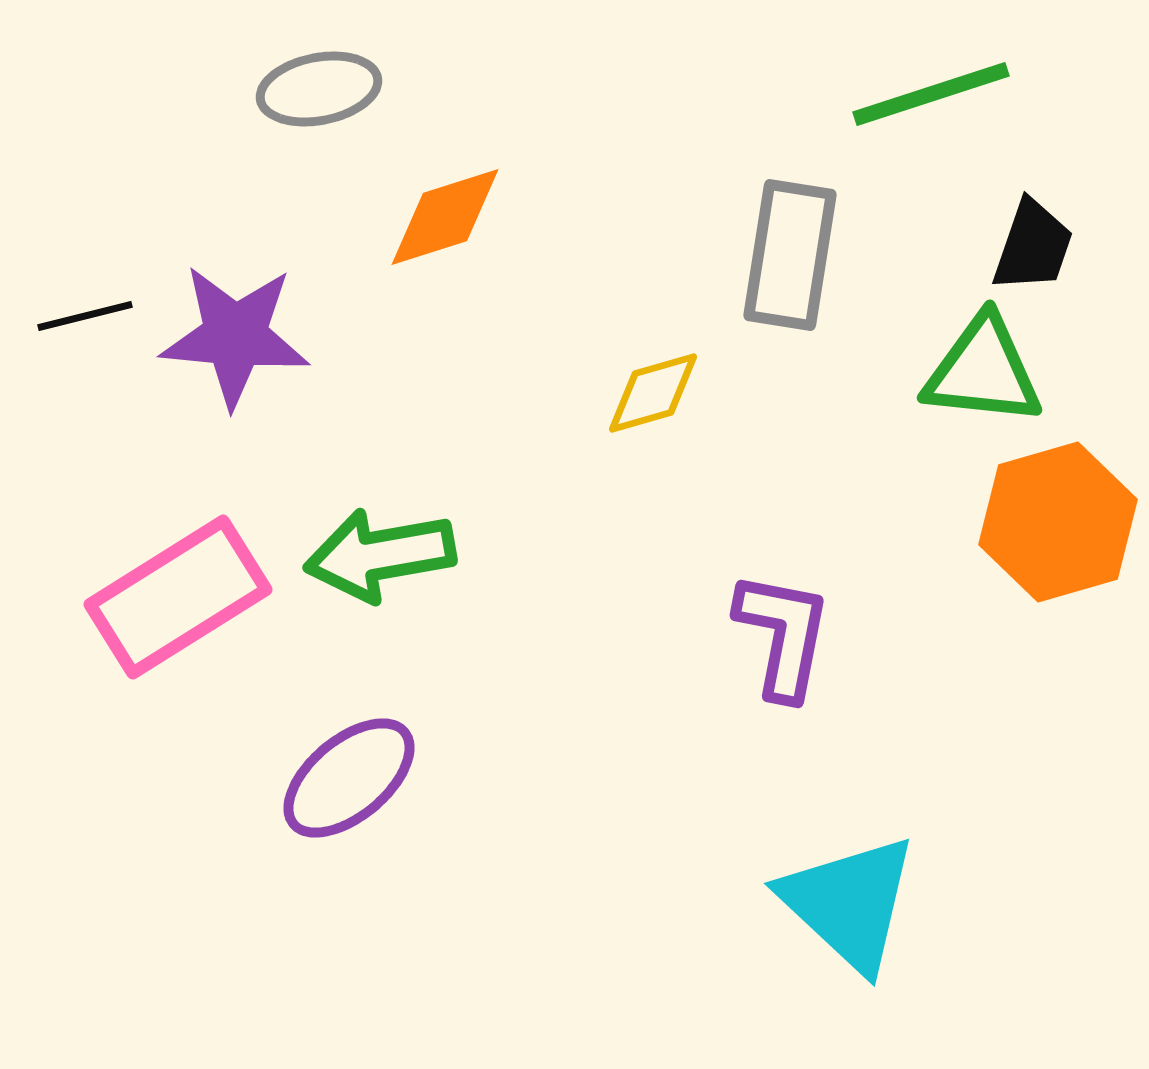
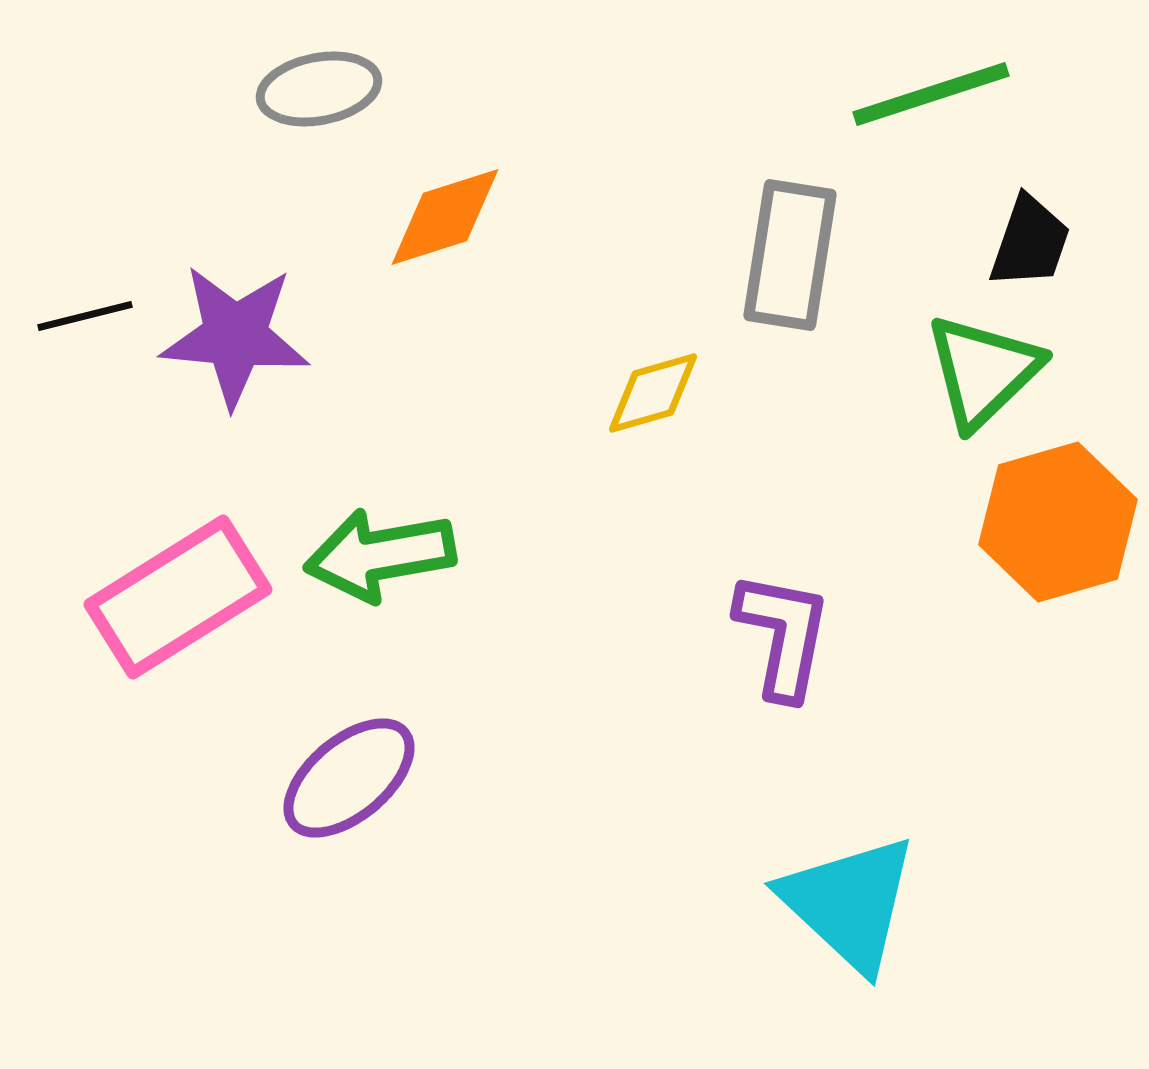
black trapezoid: moved 3 px left, 4 px up
green triangle: rotated 50 degrees counterclockwise
